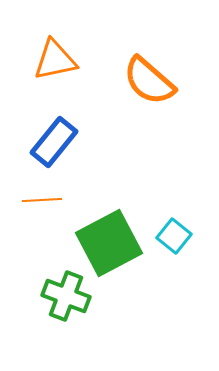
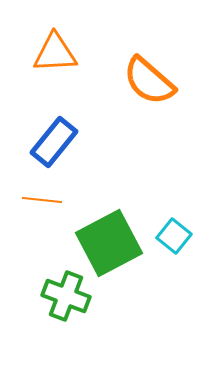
orange triangle: moved 7 px up; rotated 9 degrees clockwise
orange line: rotated 9 degrees clockwise
